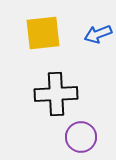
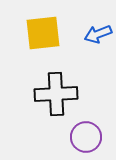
purple circle: moved 5 px right
